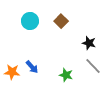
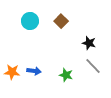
blue arrow: moved 2 px right, 4 px down; rotated 40 degrees counterclockwise
